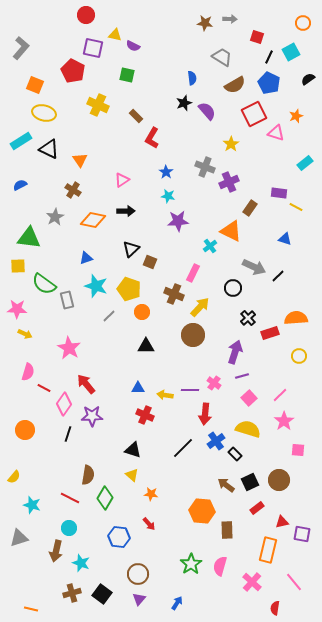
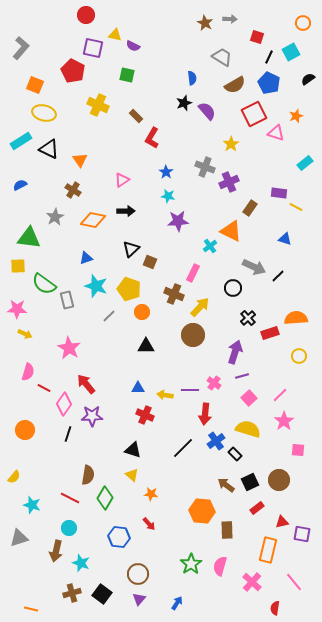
brown star at (205, 23): rotated 21 degrees clockwise
